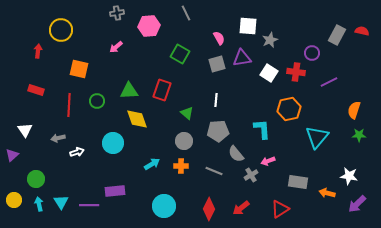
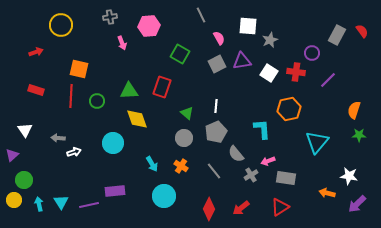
gray cross at (117, 13): moved 7 px left, 4 px down
gray line at (186, 13): moved 15 px right, 2 px down
yellow circle at (61, 30): moved 5 px up
red semicircle at (362, 31): rotated 40 degrees clockwise
pink arrow at (116, 47): moved 6 px right, 4 px up; rotated 72 degrees counterclockwise
red arrow at (38, 51): moved 2 px left, 1 px down; rotated 64 degrees clockwise
purple triangle at (242, 58): moved 3 px down
gray square at (217, 64): rotated 12 degrees counterclockwise
purple line at (329, 82): moved 1 px left, 2 px up; rotated 18 degrees counterclockwise
red rectangle at (162, 90): moved 3 px up
white line at (216, 100): moved 6 px down
red line at (69, 105): moved 2 px right, 9 px up
gray pentagon at (218, 131): moved 2 px left, 1 px down; rotated 20 degrees counterclockwise
cyan triangle at (317, 137): moved 5 px down
gray arrow at (58, 138): rotated 16 degrees clockwise
gray circle at (184, 141): moved 3 px up
white arrow at (77, 152): moved 3 px left
cyan arrow at (152, 164): rotated 91 degrees clockwise
orange cross at (181, 166): rotated 32 degrees clockwise
gray line at (214, 171): rotated 30 degrees clockwise
green circle at (36, 179): moved 12 px left, 1 px down
gray rectangle at (298, 182): moved 12 px left, 4 px up
purple line at (89, 205): rotated 12 degrees counterclockwise
cyan circle at (164, 206): moved 10 px up
red triangle at (280, 209): moved 2 px up
